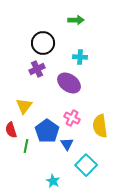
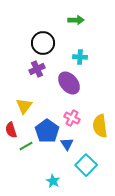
purple ellipse: rotated 15 degrees clockwise
green line: rotated 48 degrees clockwise
